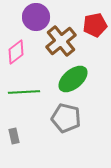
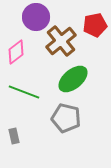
green line: rotated 24 degrees clockwise
